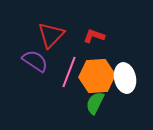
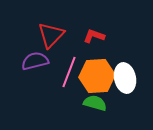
purple semicircle: rotated 48 degrees counterclockwise
green semicircle: rotated 80 degrees clockwise
